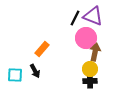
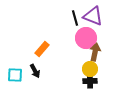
black line: rotated 42 degrees counterclockwise
